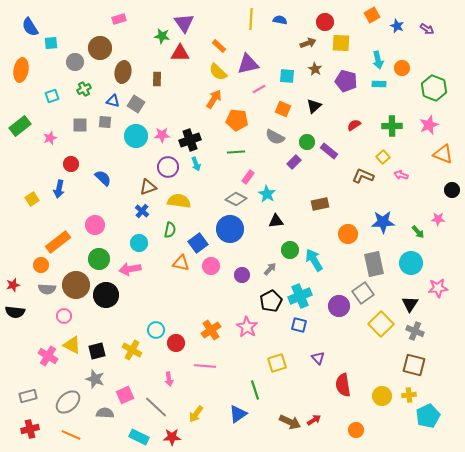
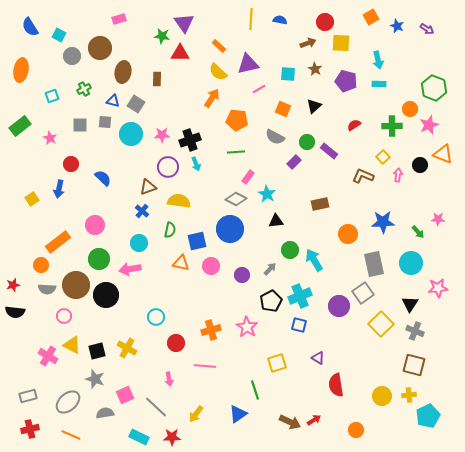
orange square at (372, 15): moved 1 px left, 2 px down
cyan square at (51, 43): moved 8 px right, 8 px up; rotated 32 degrees clockwise
gray circle at (75, 62): moved 3 px left, 6 px up
orange circle at (402, 68): moved 8 px right, 41 px down
cyan square at (287, 76): moved 1 px right, 2 px up
orange arrow at (214, 99): moved 2 px left, 1 px up
cyan circle at (136, 136): moved 5 px left, 2 px up
pink star at (50, 138): rotated 24 degrees counterclockwise
pink arrow at (401, 175): moved 3 px left; rotated 80 degrees clockwise
black circle at (452, 190): moved 32 px left, 25 px up
blue square at (198, 243): moved 1 px left, 2 px up; rotated 24 degrees clockwise
cyan circle at (156, 330): moved 13 px up
orange cross at (211, 330): rotated 18 degrees clockwise
yellow cross at (132, 350): moved 5 px left, 2 px up
purple triangle at (318, 358): rotated 16 degrees counterclockwise
red semicircle at (343, 385): moved 7 px left
gray semicircle at (105, 413): rotated 12 degrees counterclockwise
